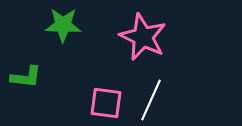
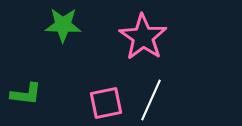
pink star: rotated 9 degrees clockwise
green L-shape: moved 17 px down
pink square: rotated 20 degrees counterclockwise
